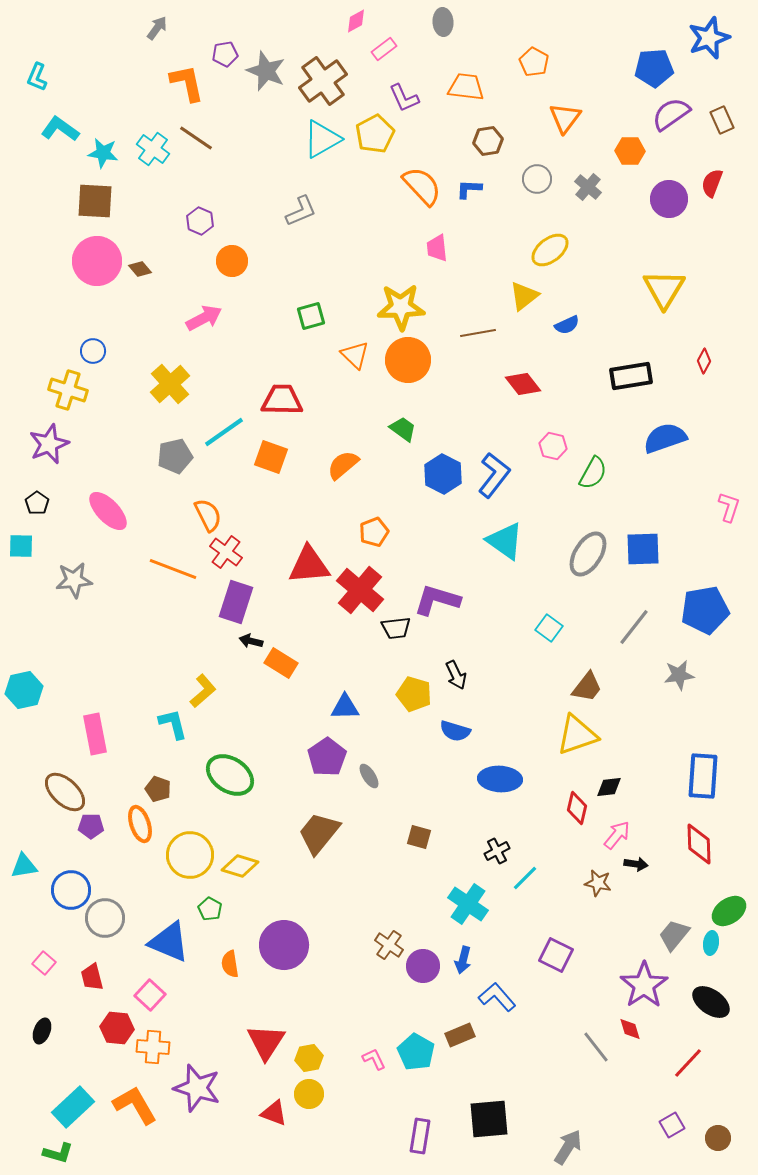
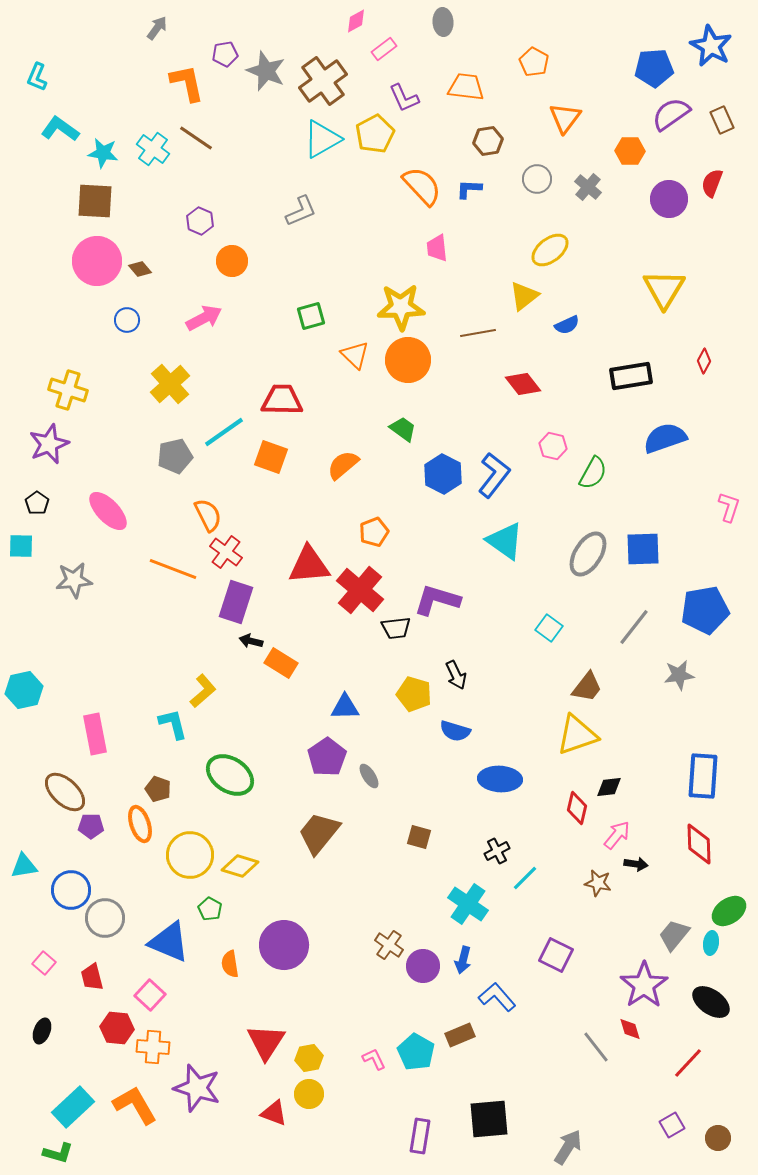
blue star at (709, 38): moved 2 px right, 8 px down; rotated 24 degrees counterclockwise
blue circle at (93, 351): moved 34 px right, 31 px up
